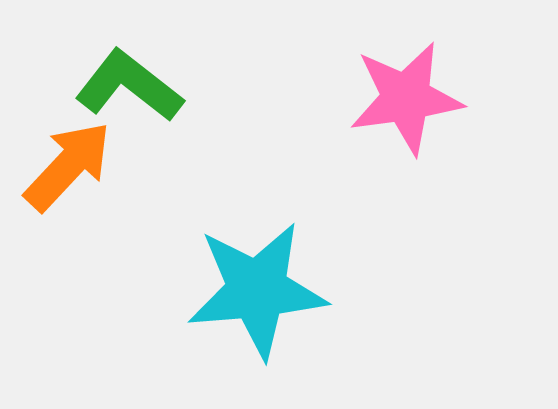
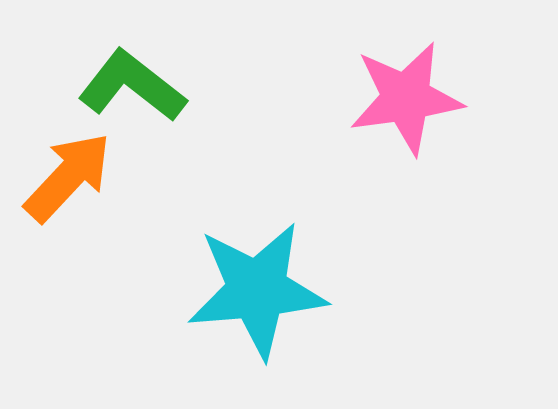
green L-shape: moved 3 px right
orange arrow: moved 11 px down
